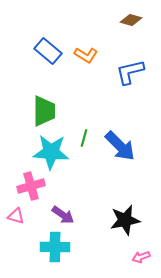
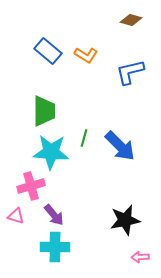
purple arrow: moved 9 px left; rotated 15 degrees clockwise
pink arrow: moved 1 px left; rotated 18 degrees clockwise
